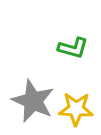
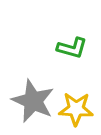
green L-shape: moved 1 px left
